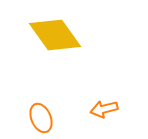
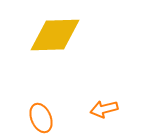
yellow diamond: rotated 56 degrees counterclockwise
